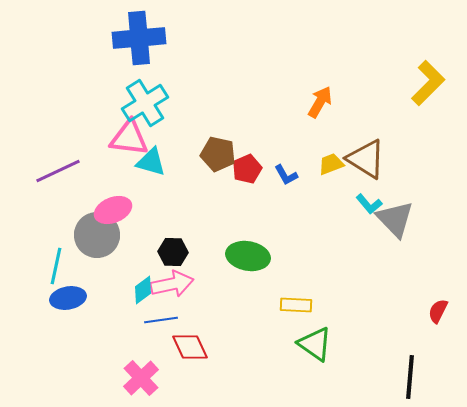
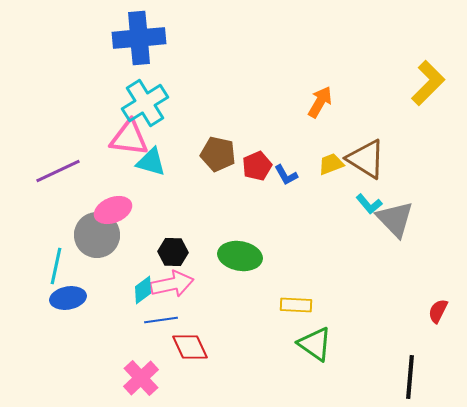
red pentagon: moved 10 px right, 3 px up
green ellipse: moved 8 px left
